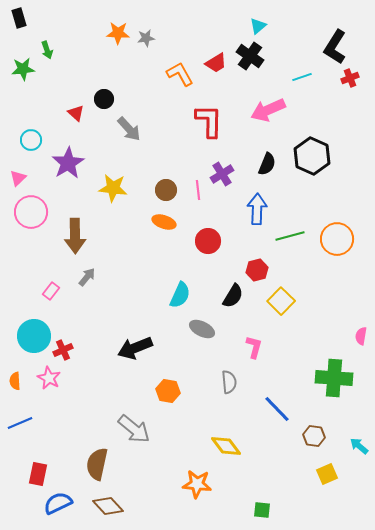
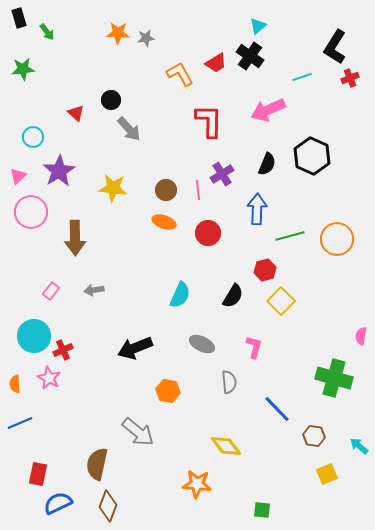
green arrow at (47, 50): moved 18 px up; rotated 18 degrees counterclockwise
black circle at (104, 99): moved 7 px right, 1 px down
cyan circle at (31, 140): moved 2 px right, 3 px up
purple star at (68, 163): moved 9 px left, 8 px down
pink triangle at (18, 178): moved 2 px up
brown arrow at (75, 236): moved 2 px down
red circle at (208, 241): moved 8 px up
red hexagon at (257, 270): moved 8 px right
gray arrow at (87, 277): moved 7 px right, 13 px down; rotated 138 degrees counterclockwise
gray ellipse at (202, 329): moved 15 px down
green cross at (334, 378): rotated 12 degrees clockwise
orange semicircle at (15, 381): moved 3 px down
gray arrow at (134, 429): moved 4 px right, 3 px down
brown diamond at (108, 506): rotated 64 degrees clockwise
